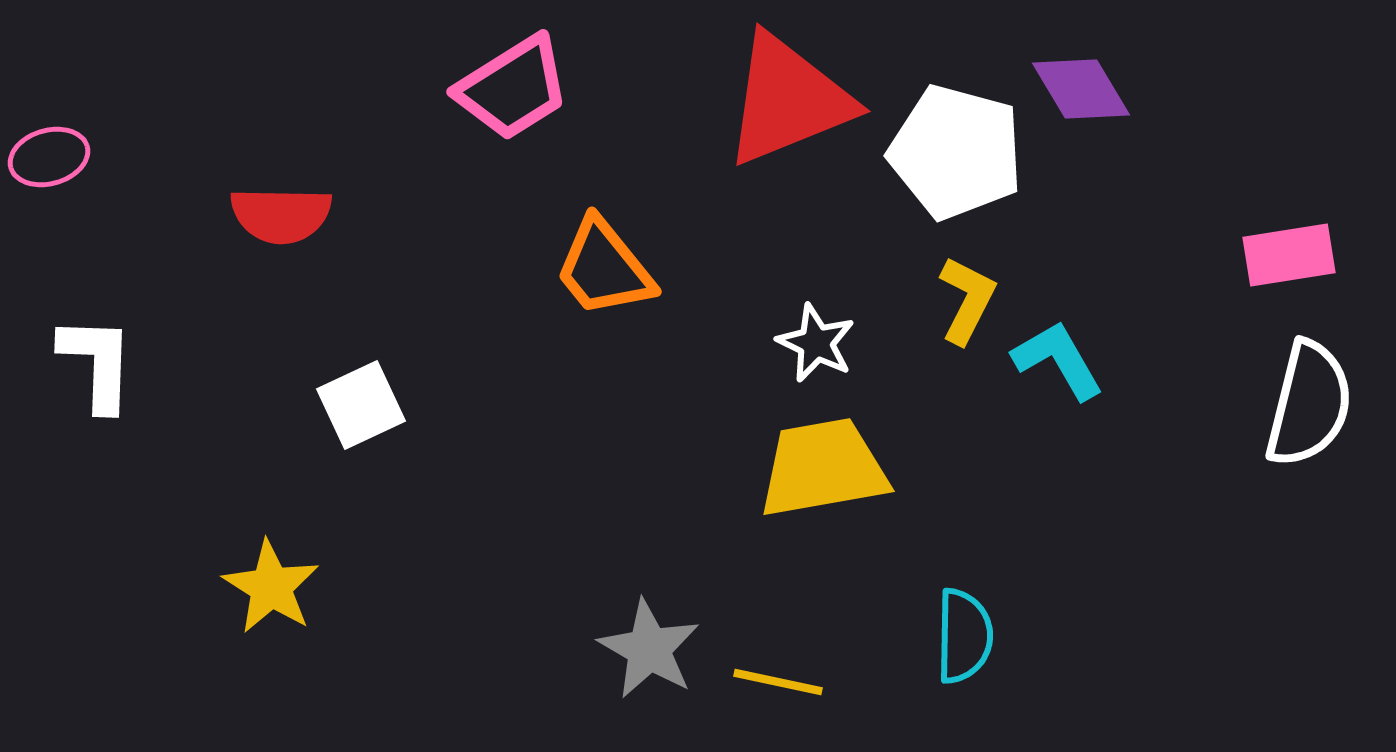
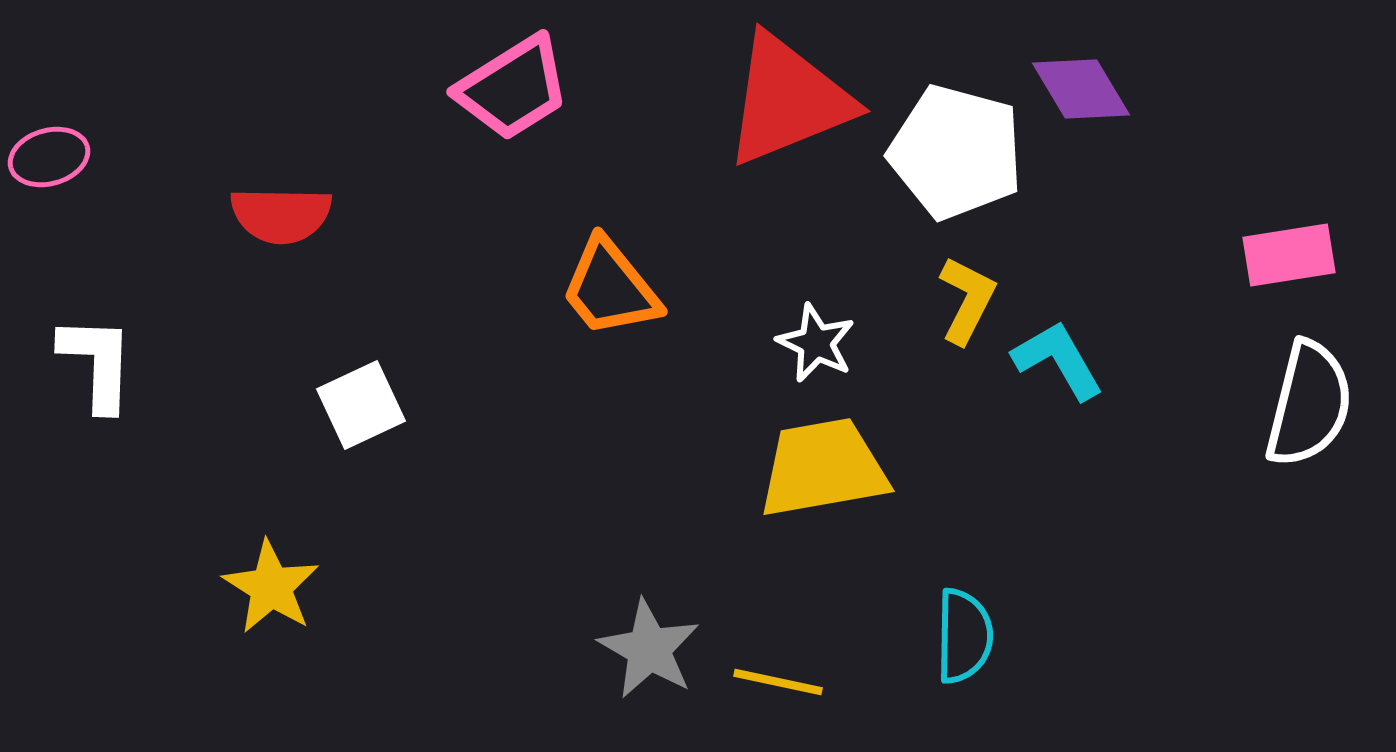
orange trapezoid: moved 6 px right, 20 px down
